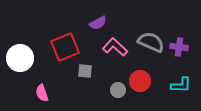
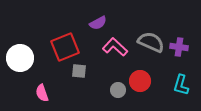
gray square: moved 6 px left
cyan L-shape: rotated 105 degrees clockwise
